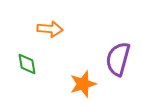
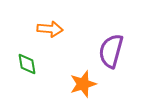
purple semicircle: moved 7 px left, 8 px up
